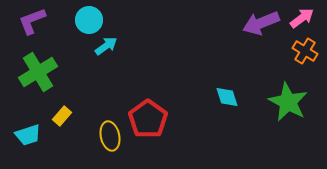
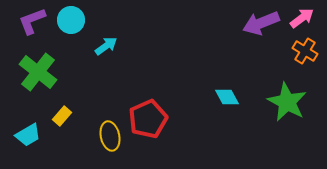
cyan circle: moved 18 px left
green cross: rotated 21 degrees counterclockwise
cyan diamond: rotated 10 degrees counterclockwise
green star: moved 1 px left
red pentagon: rotated 12 degrees clockwise
cyan trapezoid: rotated 12 degrees counterclockwise
